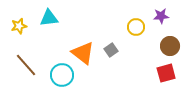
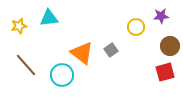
orange triangle: moved 1 px left
red square: moved 1 px left, 1 px up
